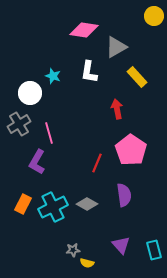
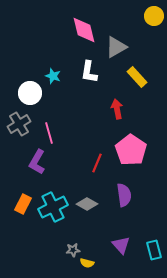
pink diamond: rotated 68 degrees clockwise
